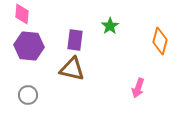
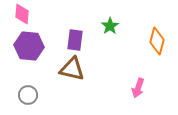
orange diamond: moved 3 px left
